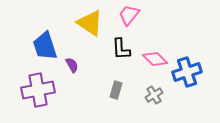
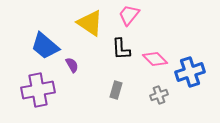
blue trapezoid: rotated 32 degrees counterclockwise
blue cross: moved 3 px right
gray cross: moved 5 px right; rotated 12 degrees clockwise
